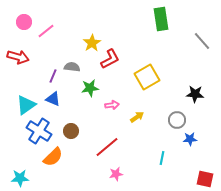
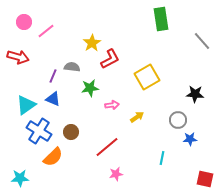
gray circle: moved 1 px right
brown circle: moved 1 px down
